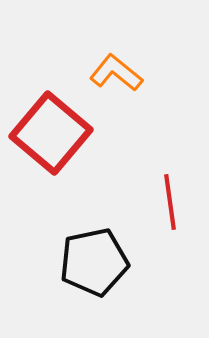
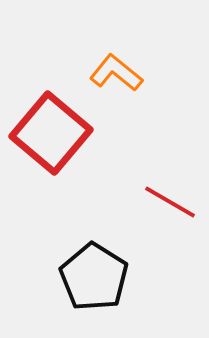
red line: rotated 52 degrees counterclockwise
black pentagon: moved 15 px down; rotated 28 degrees counterclockwise
